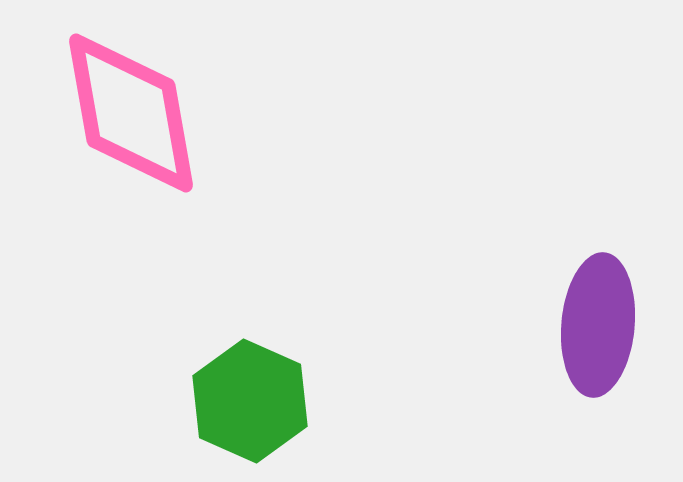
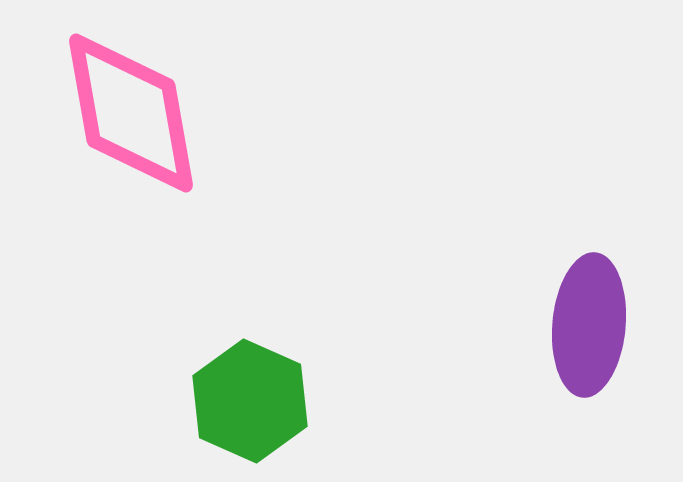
purple ellipse: moved 9 px left
